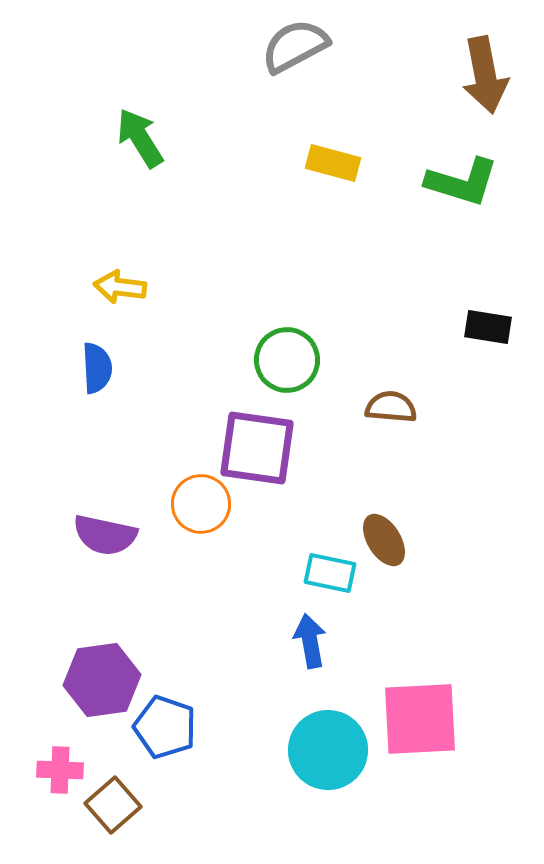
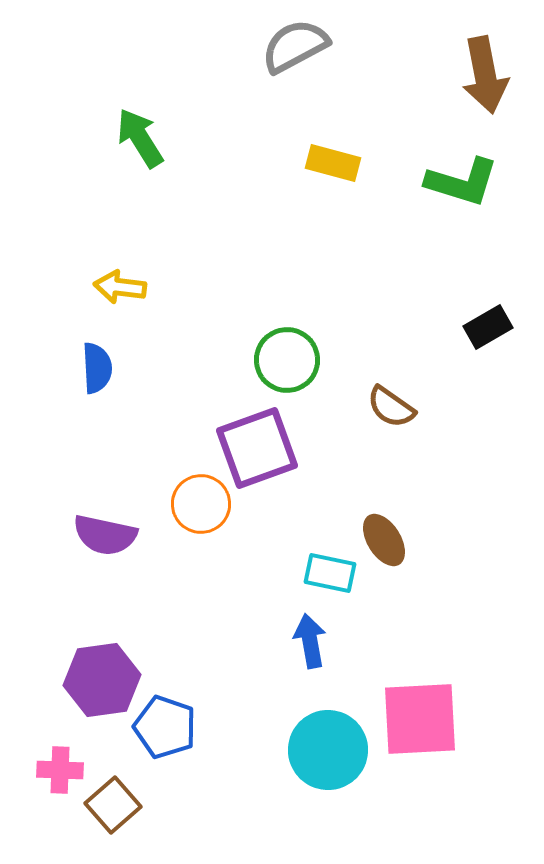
black rectangle: rotated 39 degrees counterclockwise
brown semicircle: rotated 150 degrees counterclockwise
purple square: rotated 28 degrees counterclockwise
